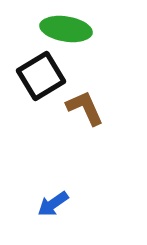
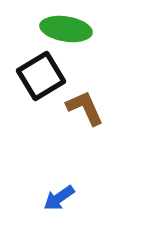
blue arrow: moved 6 px right, 6 px up
